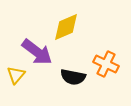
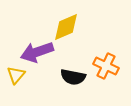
purple arrow: rotated 124 degrees clockwise
orange cross: moved 2 px down
